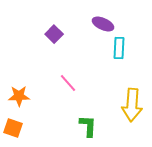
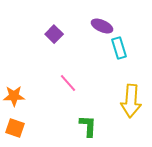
purple ellipse: moved 1 px left, 2 px down
cyan rectangle: rotated 20 degrees counterclockwise
orange star: moved 5 px left
yellow arrow: moved 1 px left, 4 px up
orange square: moved 2 px right
